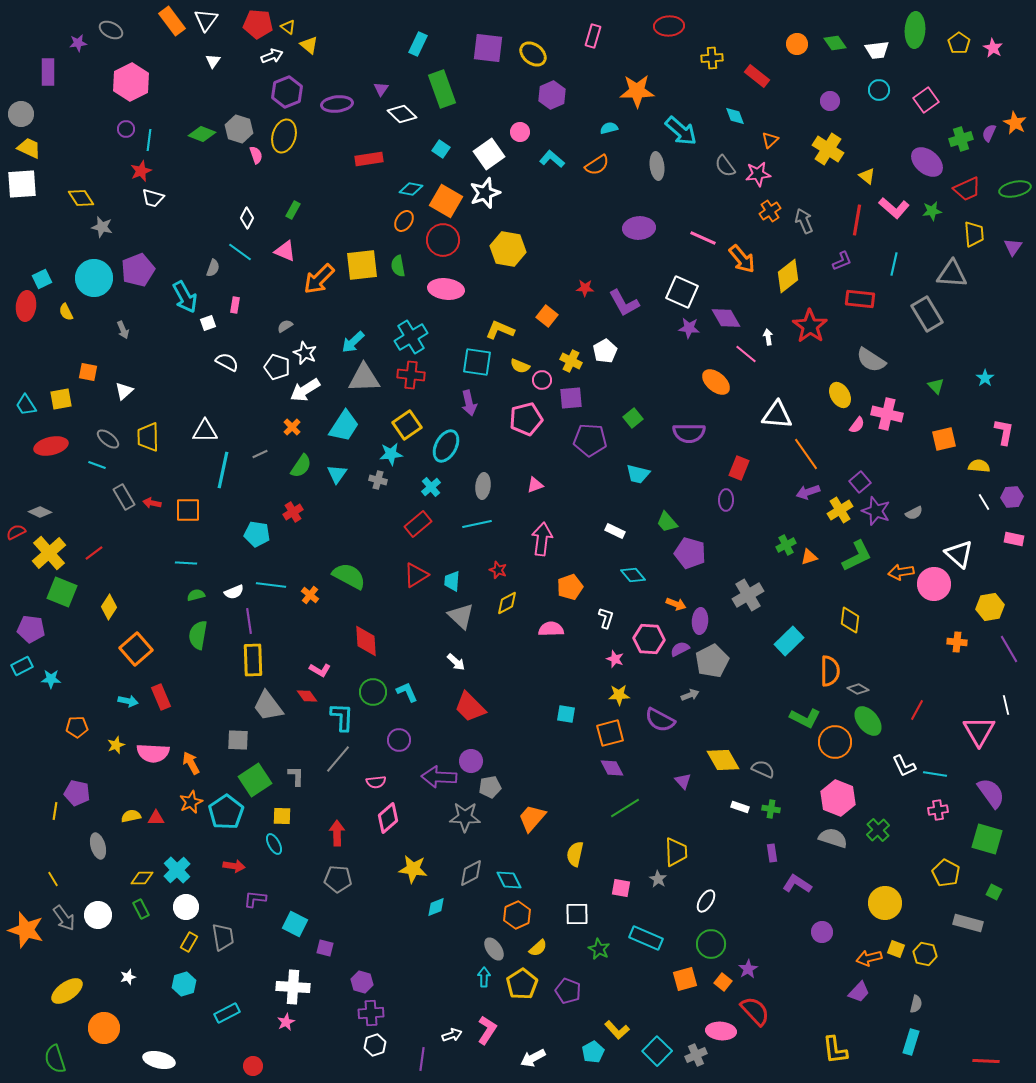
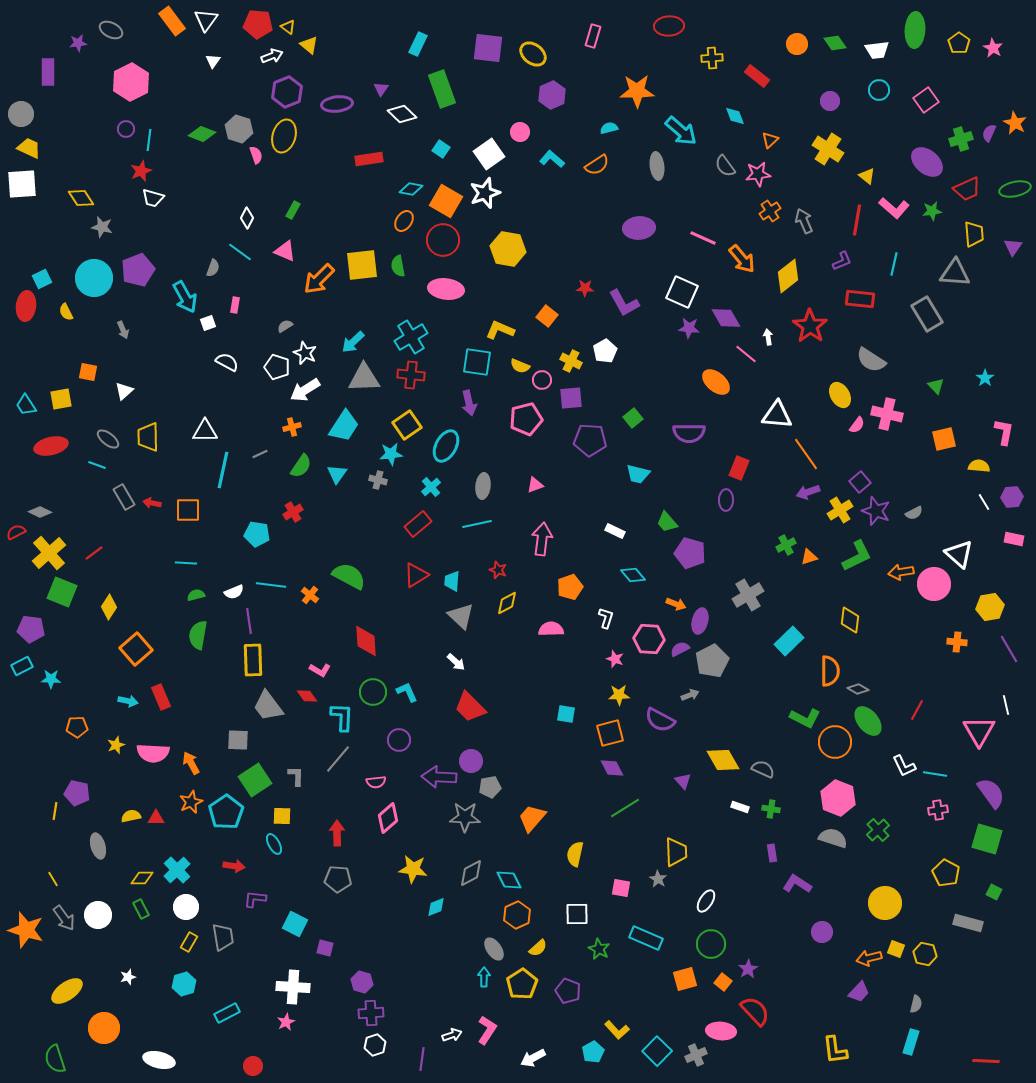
gray triangle at (952, 274): moved 3 px right, 1 px up
orange cross at (292, 427): rotated 30 degrees clockwise
purple ellipse at (700, 621): rotated 10 degrees clockwise
